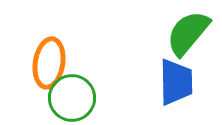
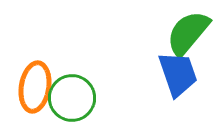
orange ellipse: moved 14 px left, 24 px down
blue trapezoid: moved 2 px right, 8 px up; rotated 18 degrees counterclockwise
